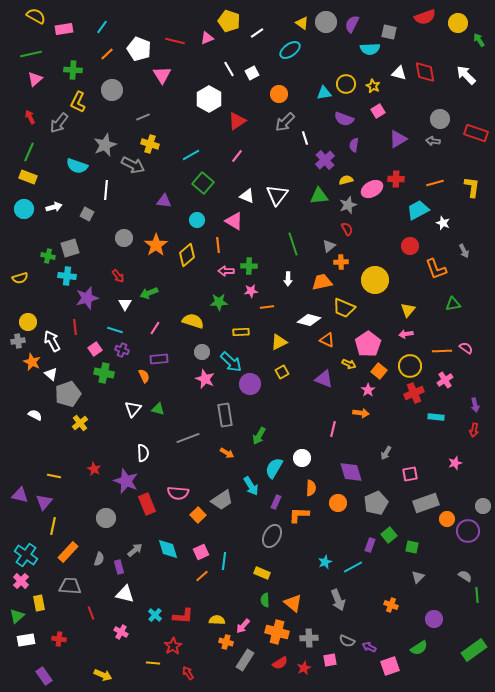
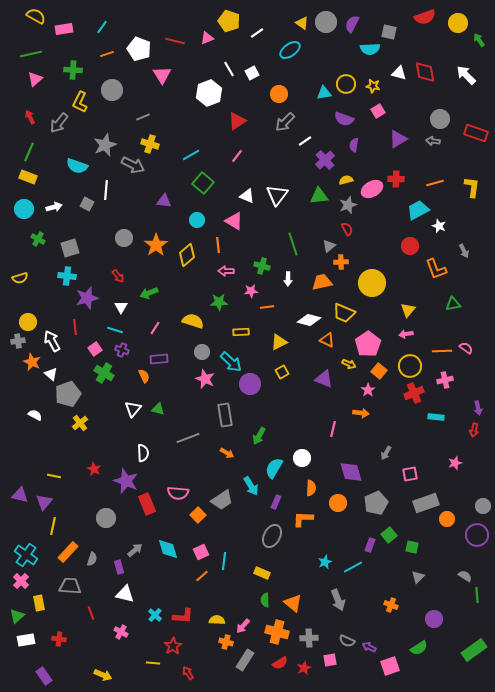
orange line at (107, 54): rotated 24 degrees clockwise
yellow star at (373, 86): rotated 16 degrees counterclockwise
white hexagon at (209, 99): moved 6 px up; rotated 10 degrees clockwise
yellow L-shape at (78, 102): moved 2 px right
white line at (305, 138): moved 3 px down; rotated 72 degrees clockwise
gray square at (87, 214): moved 10 px up
white star at (443, 223): moved 4 px left, 3 px down
green cross at (48, 256): moved 10 px left, 17 px up; rotated 16 degrees clockwise
green cross at (249, 266): moved 13 px right; rotated 14 degrees clockwise
yellow circle at (375, 280): moved 3 px left, 3 px down
white triangle at (125, 304): moved 4 px left, 3 px down
yellow trapezoid at (344, 308): moved 5 px down
green cross at (104, 373): rotated 18 degrees clockwise
pink cross at (445, 380): rotated 21 degrees clockwise
purple arrow at (475, 405): moved 3 px right, 3 px down
orange L-shape at (299, 515): moved 4 px right, 4 px down
purple circle at (468, 531): moved 9 px right, 4 px down
gray semicircle at (99, 559): moved 7 px left
